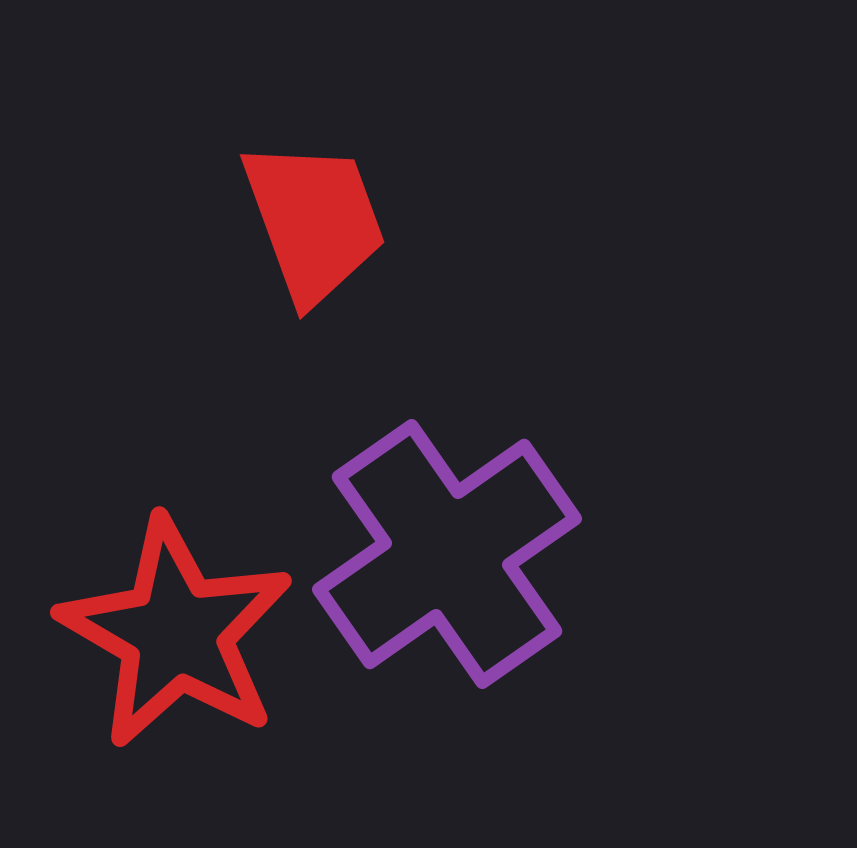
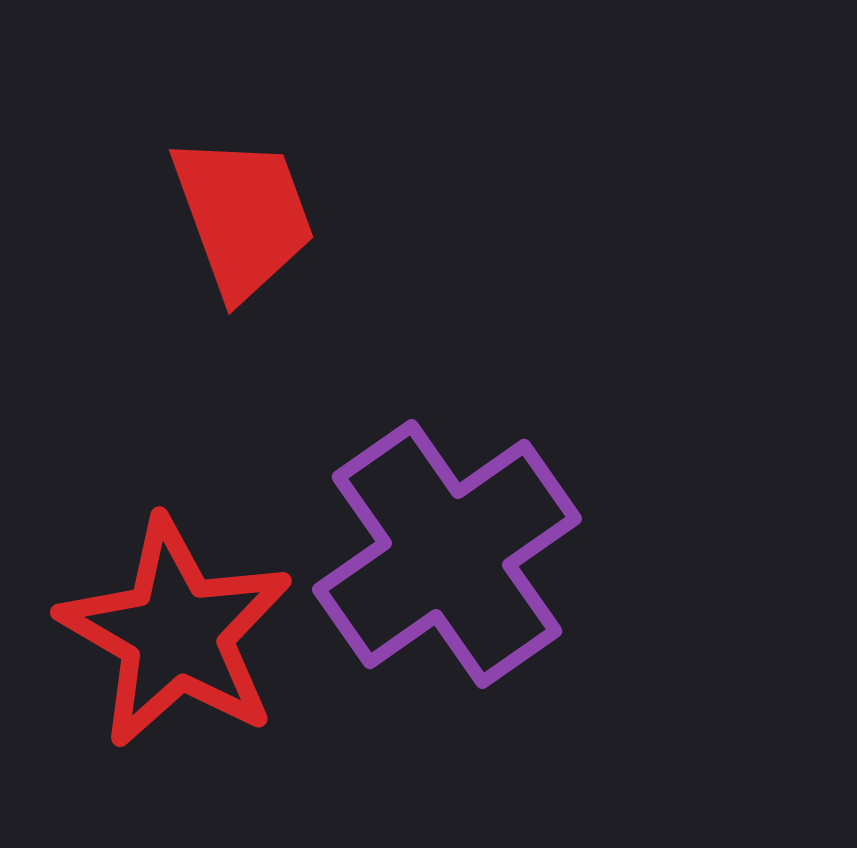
red trapezoid: moved 71 px left, 5 px up
